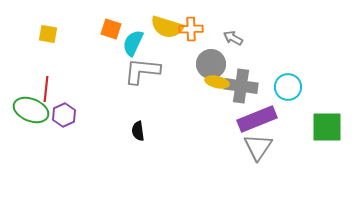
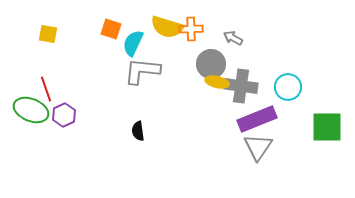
red line: rotated 25 degrees counterclockwise
